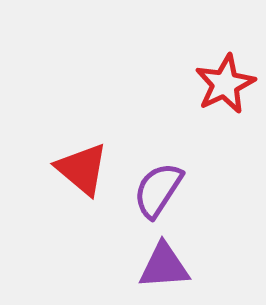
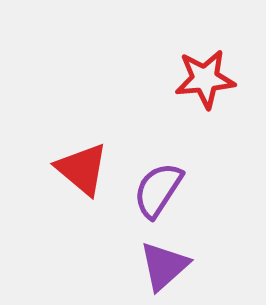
red star: moved 20 px left, 5 px up; rotated 20 degrees clockwise
purple triangle: rotated 38 degrees counterclockwise
